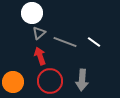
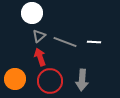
gray triangle: moved 3 px down
white line: rotated 32 degrees counterclockwise
red arrow: moved 1 px down
orange circle: moved 2 px right, 3 px up
